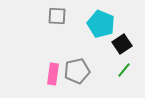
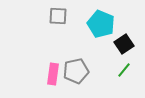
gray square: moved 1 px right
black square: moved 2 px right
gray pentagon: moved 1 px left
